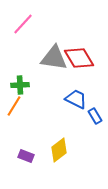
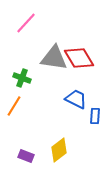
pink line: moved 3 px right, 1 px up
green cross: moved 2 px right, 7 px up; rotated 24 degrees clockwise
blue rectangle: rotated 35 degrees clockwise
